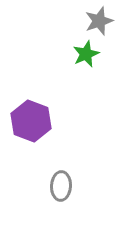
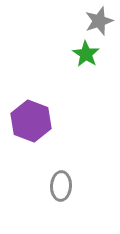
green star: rotated 16 degrees counterclockwise
